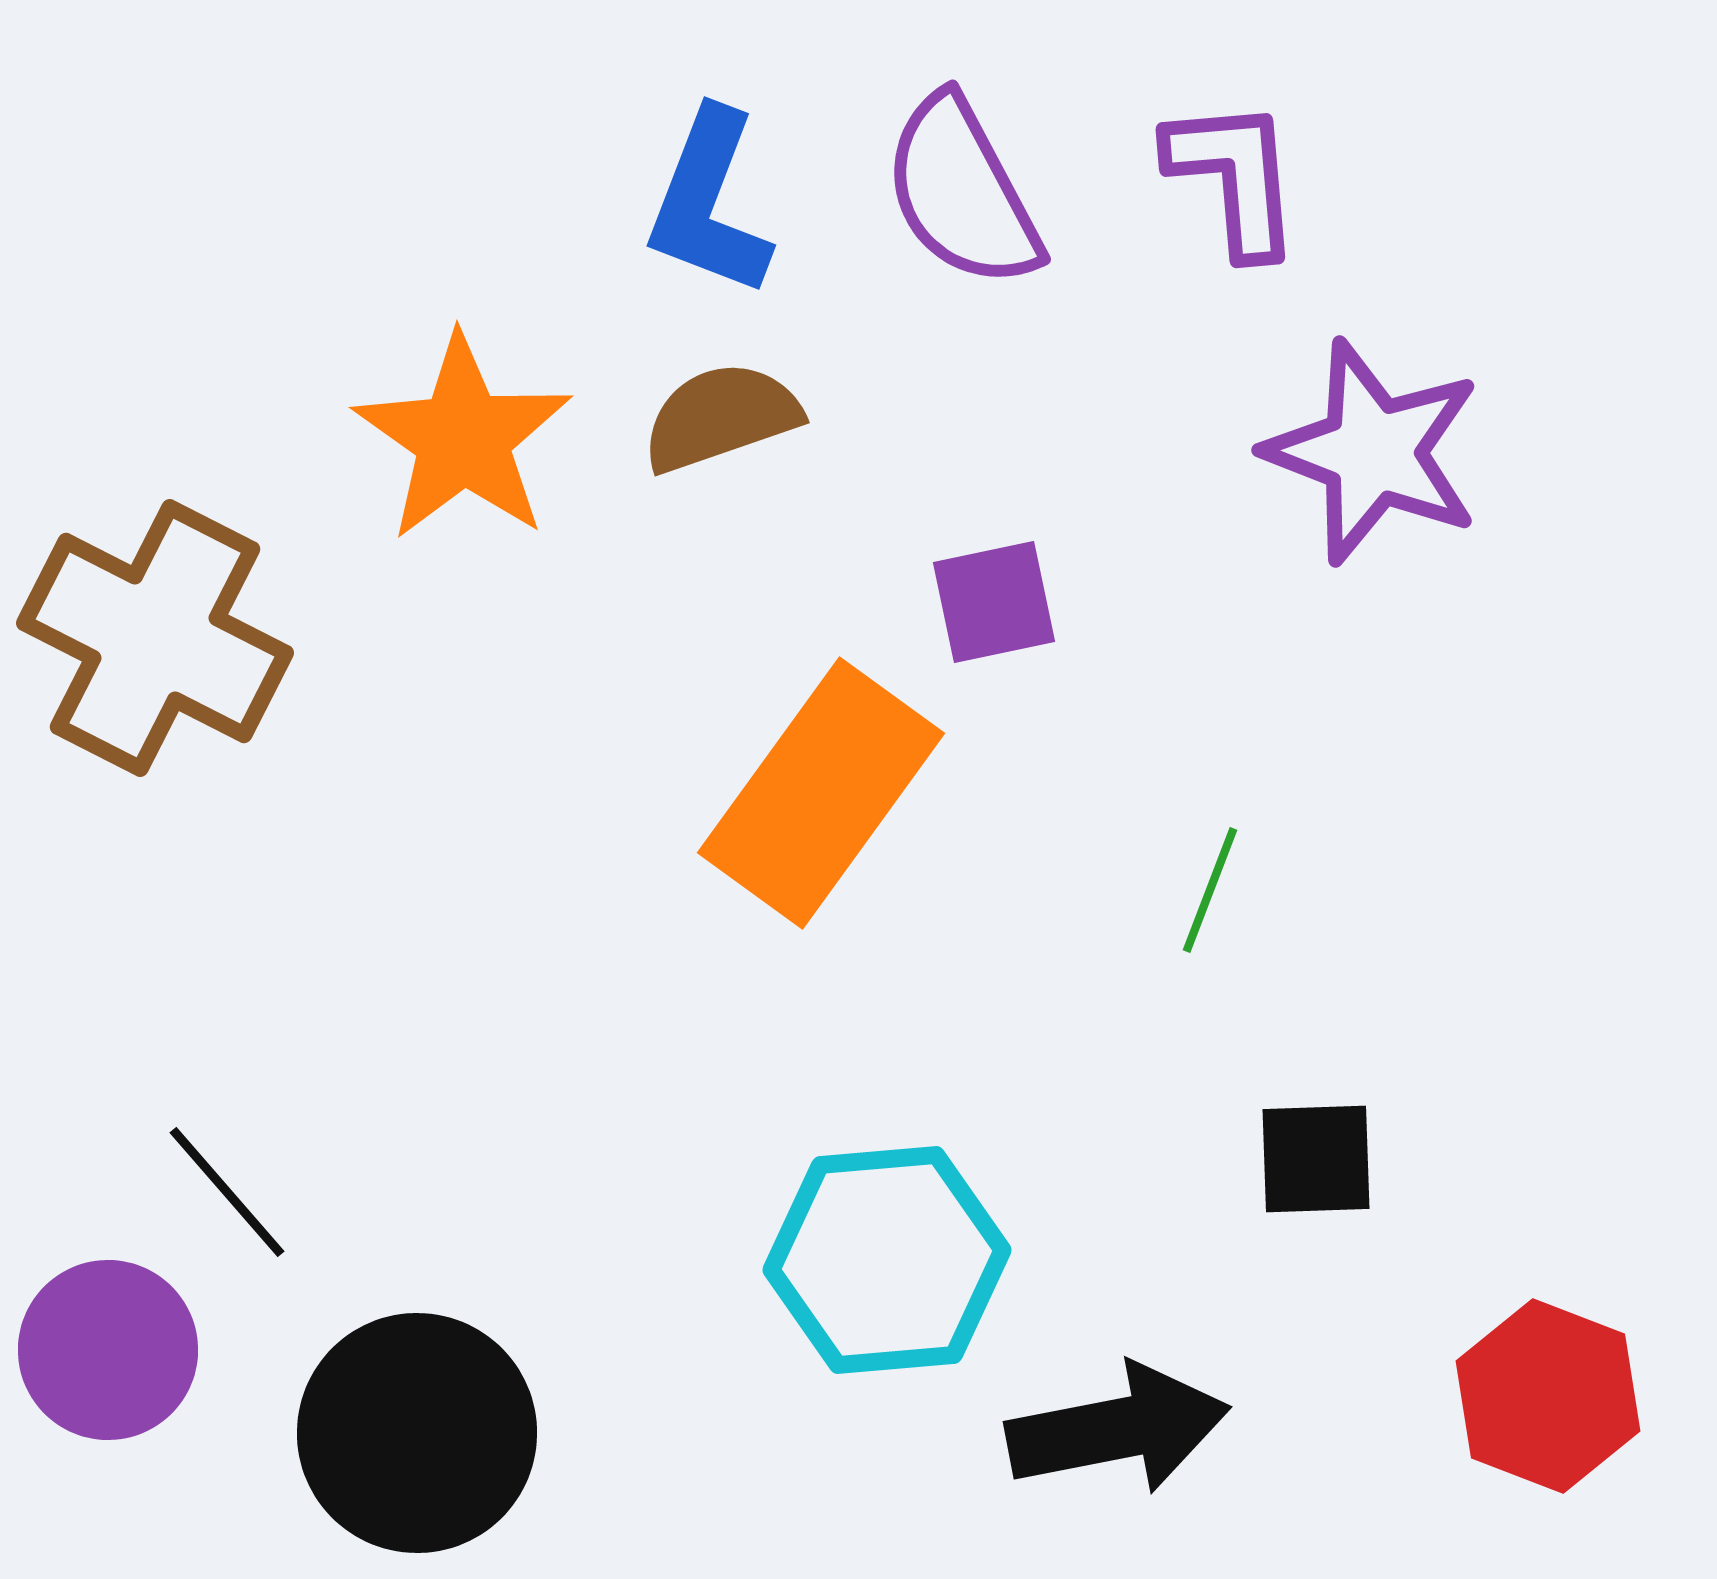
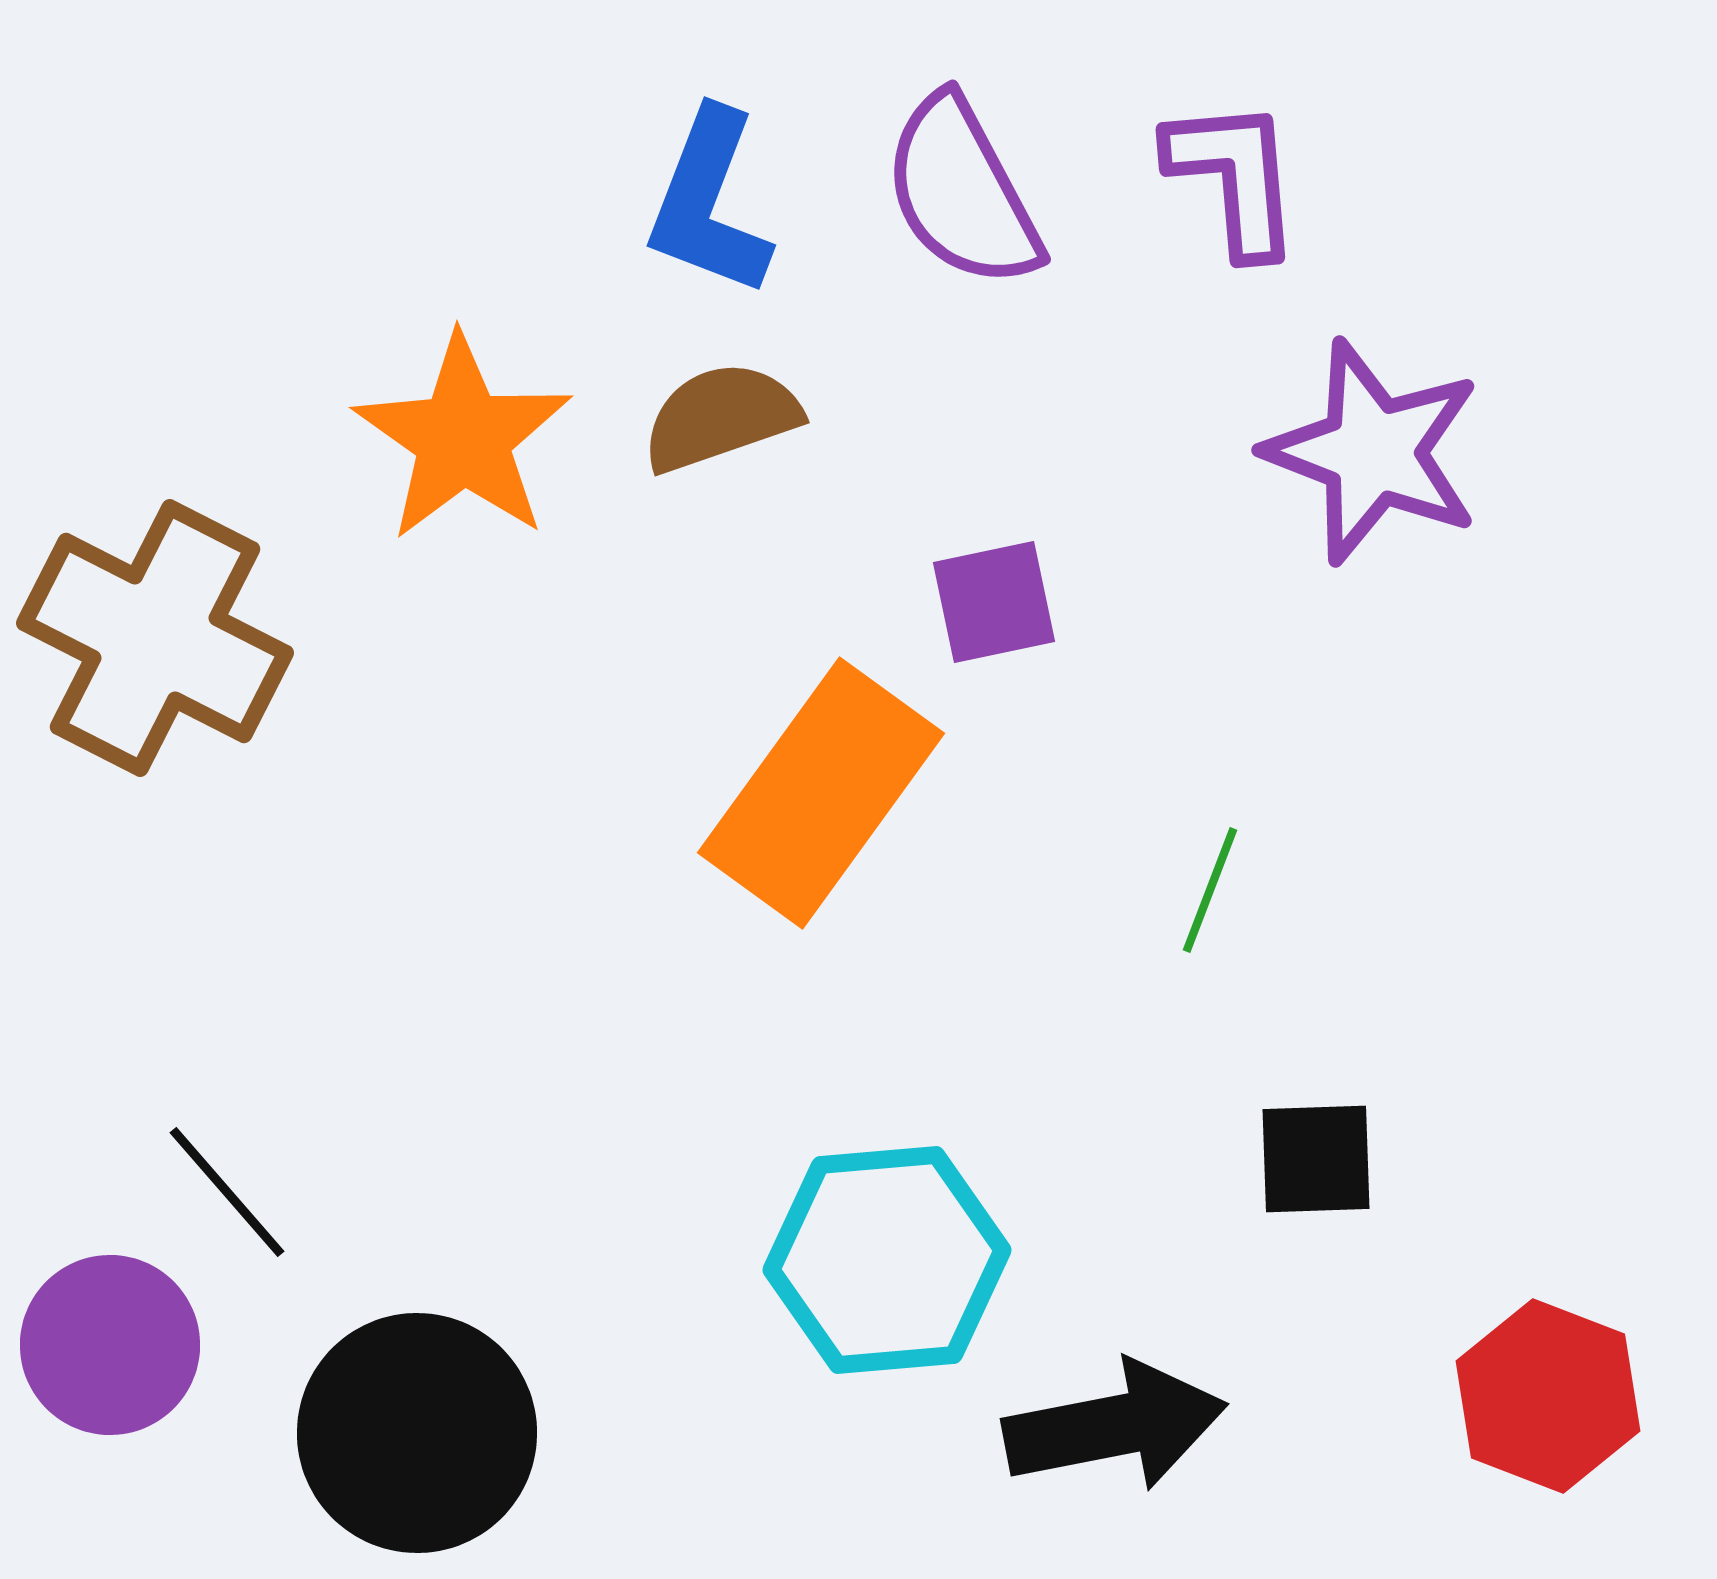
purple circle: moved 2 px right, 5 px up
black arrow: moved 3 px left, 3 px up
